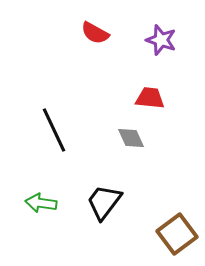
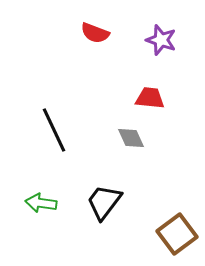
red semicircle: rotated 8 degrees counterclockwise
